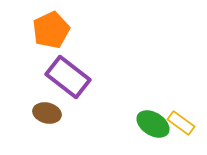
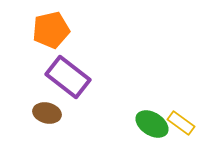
orange pentagon: rotated 12 degrees clockwise
green ellipse: moved 1 px left
